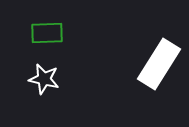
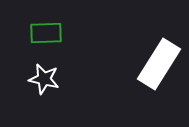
green rectangle: moved 1 px left
